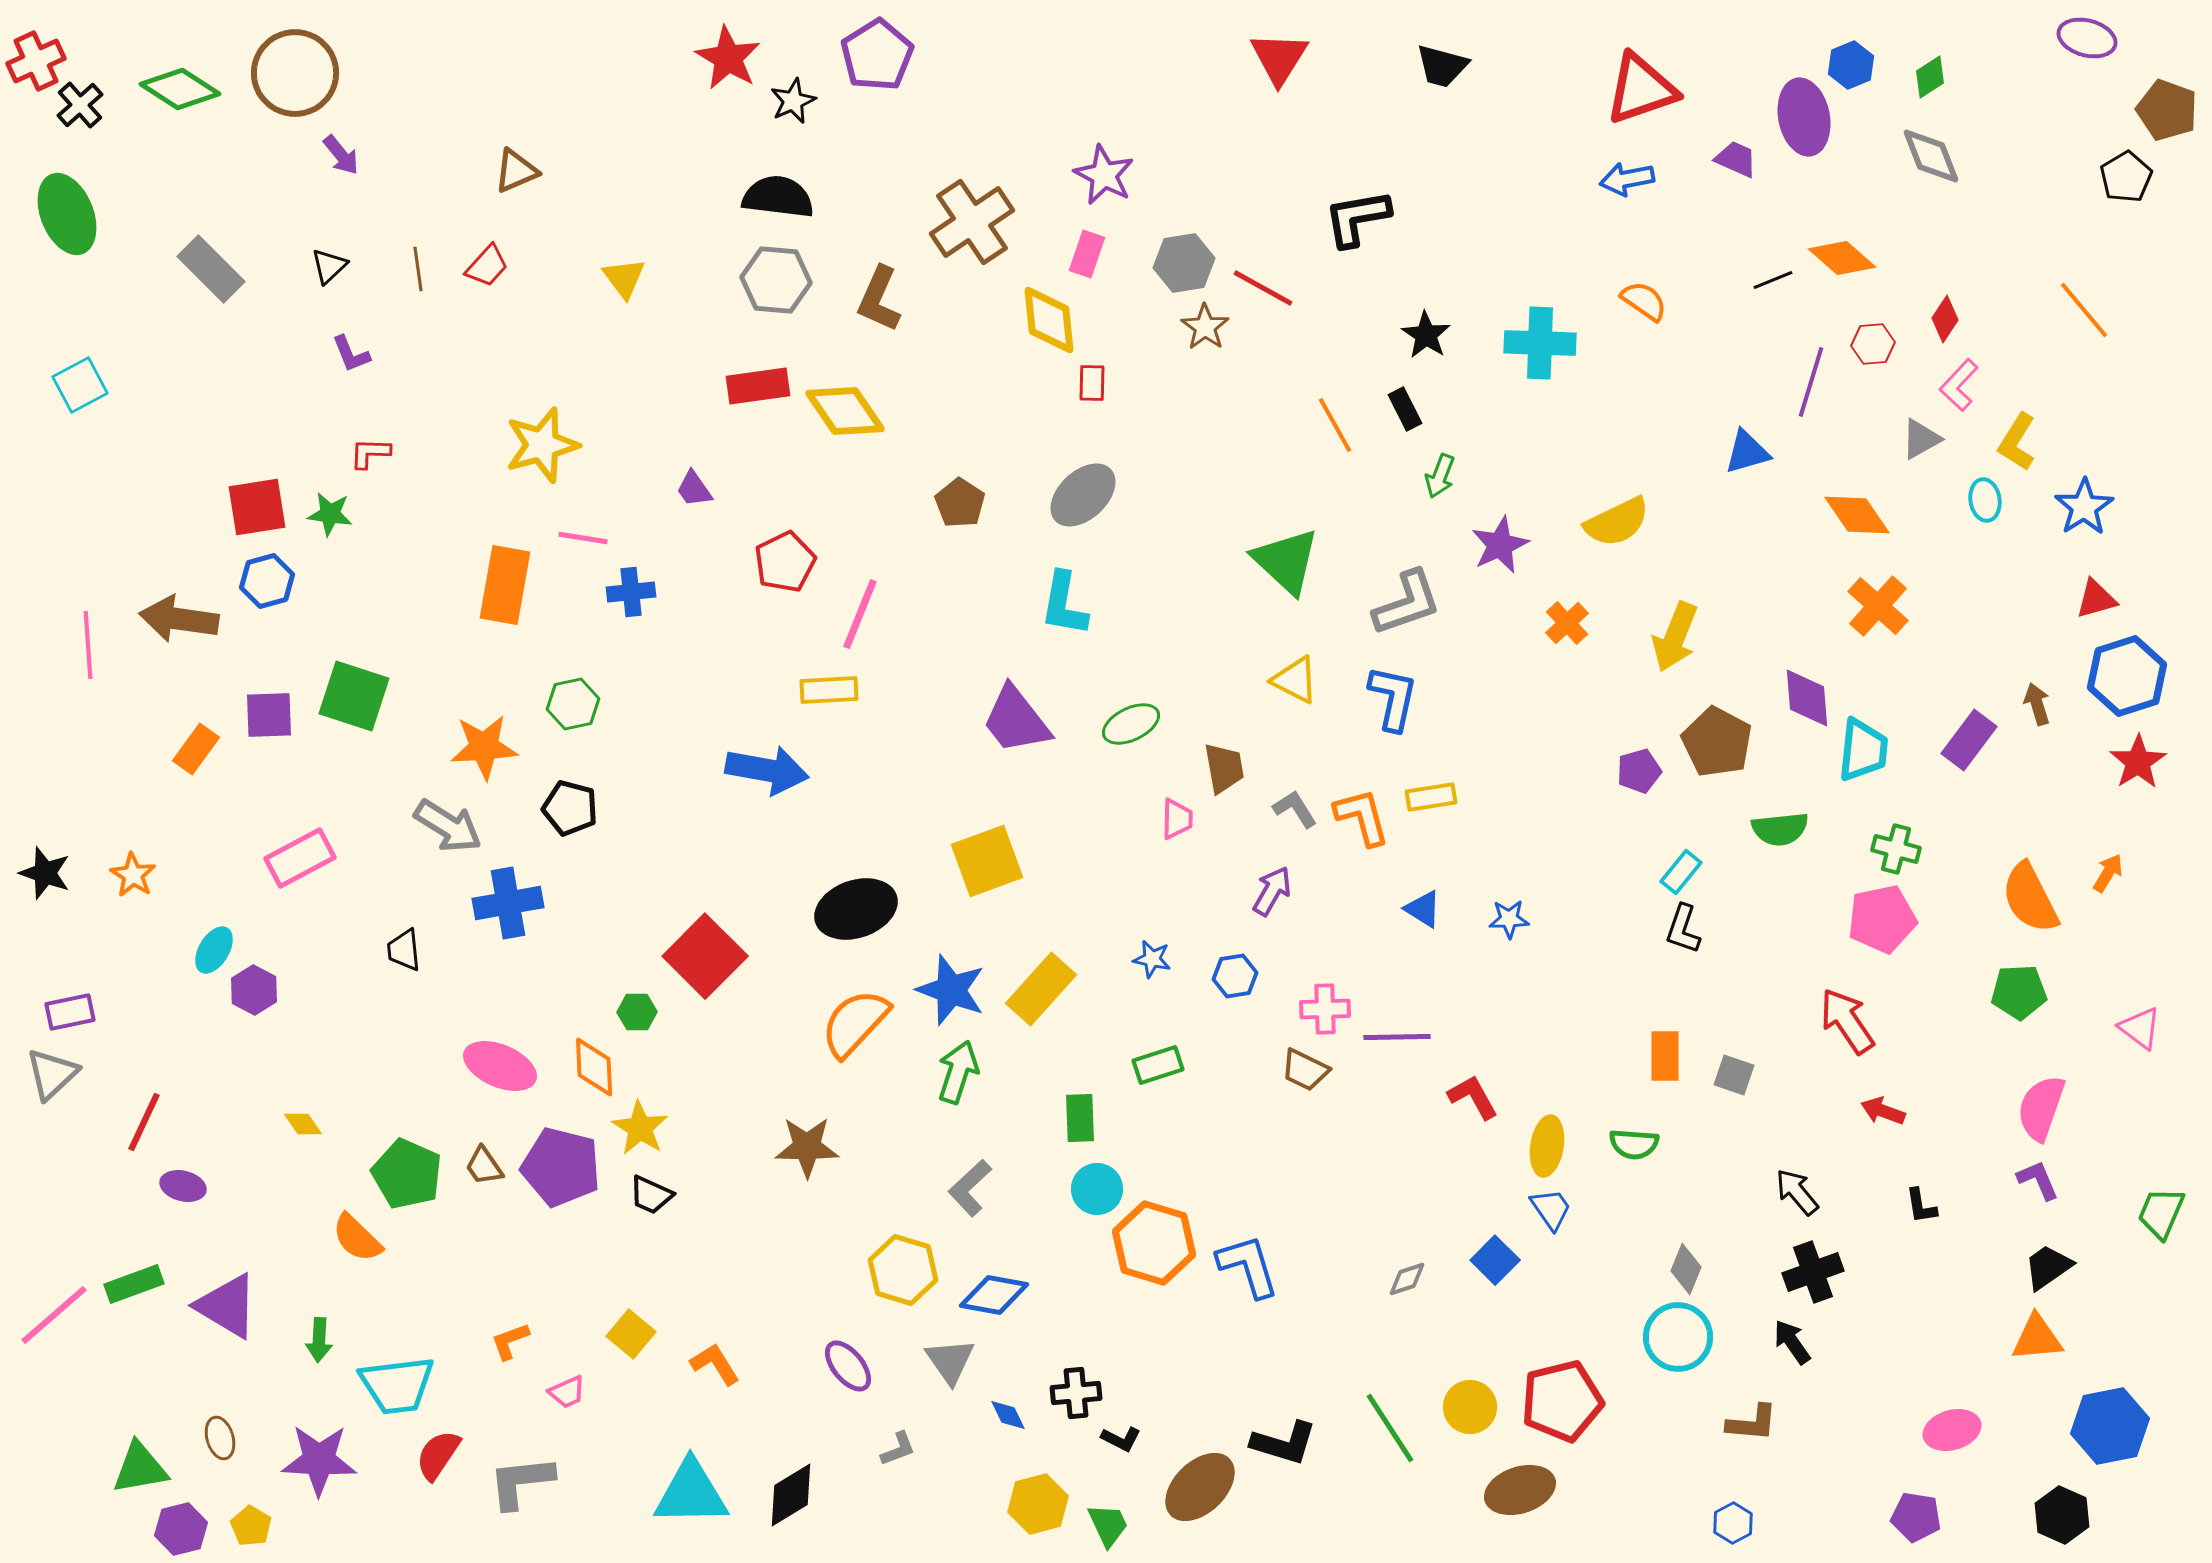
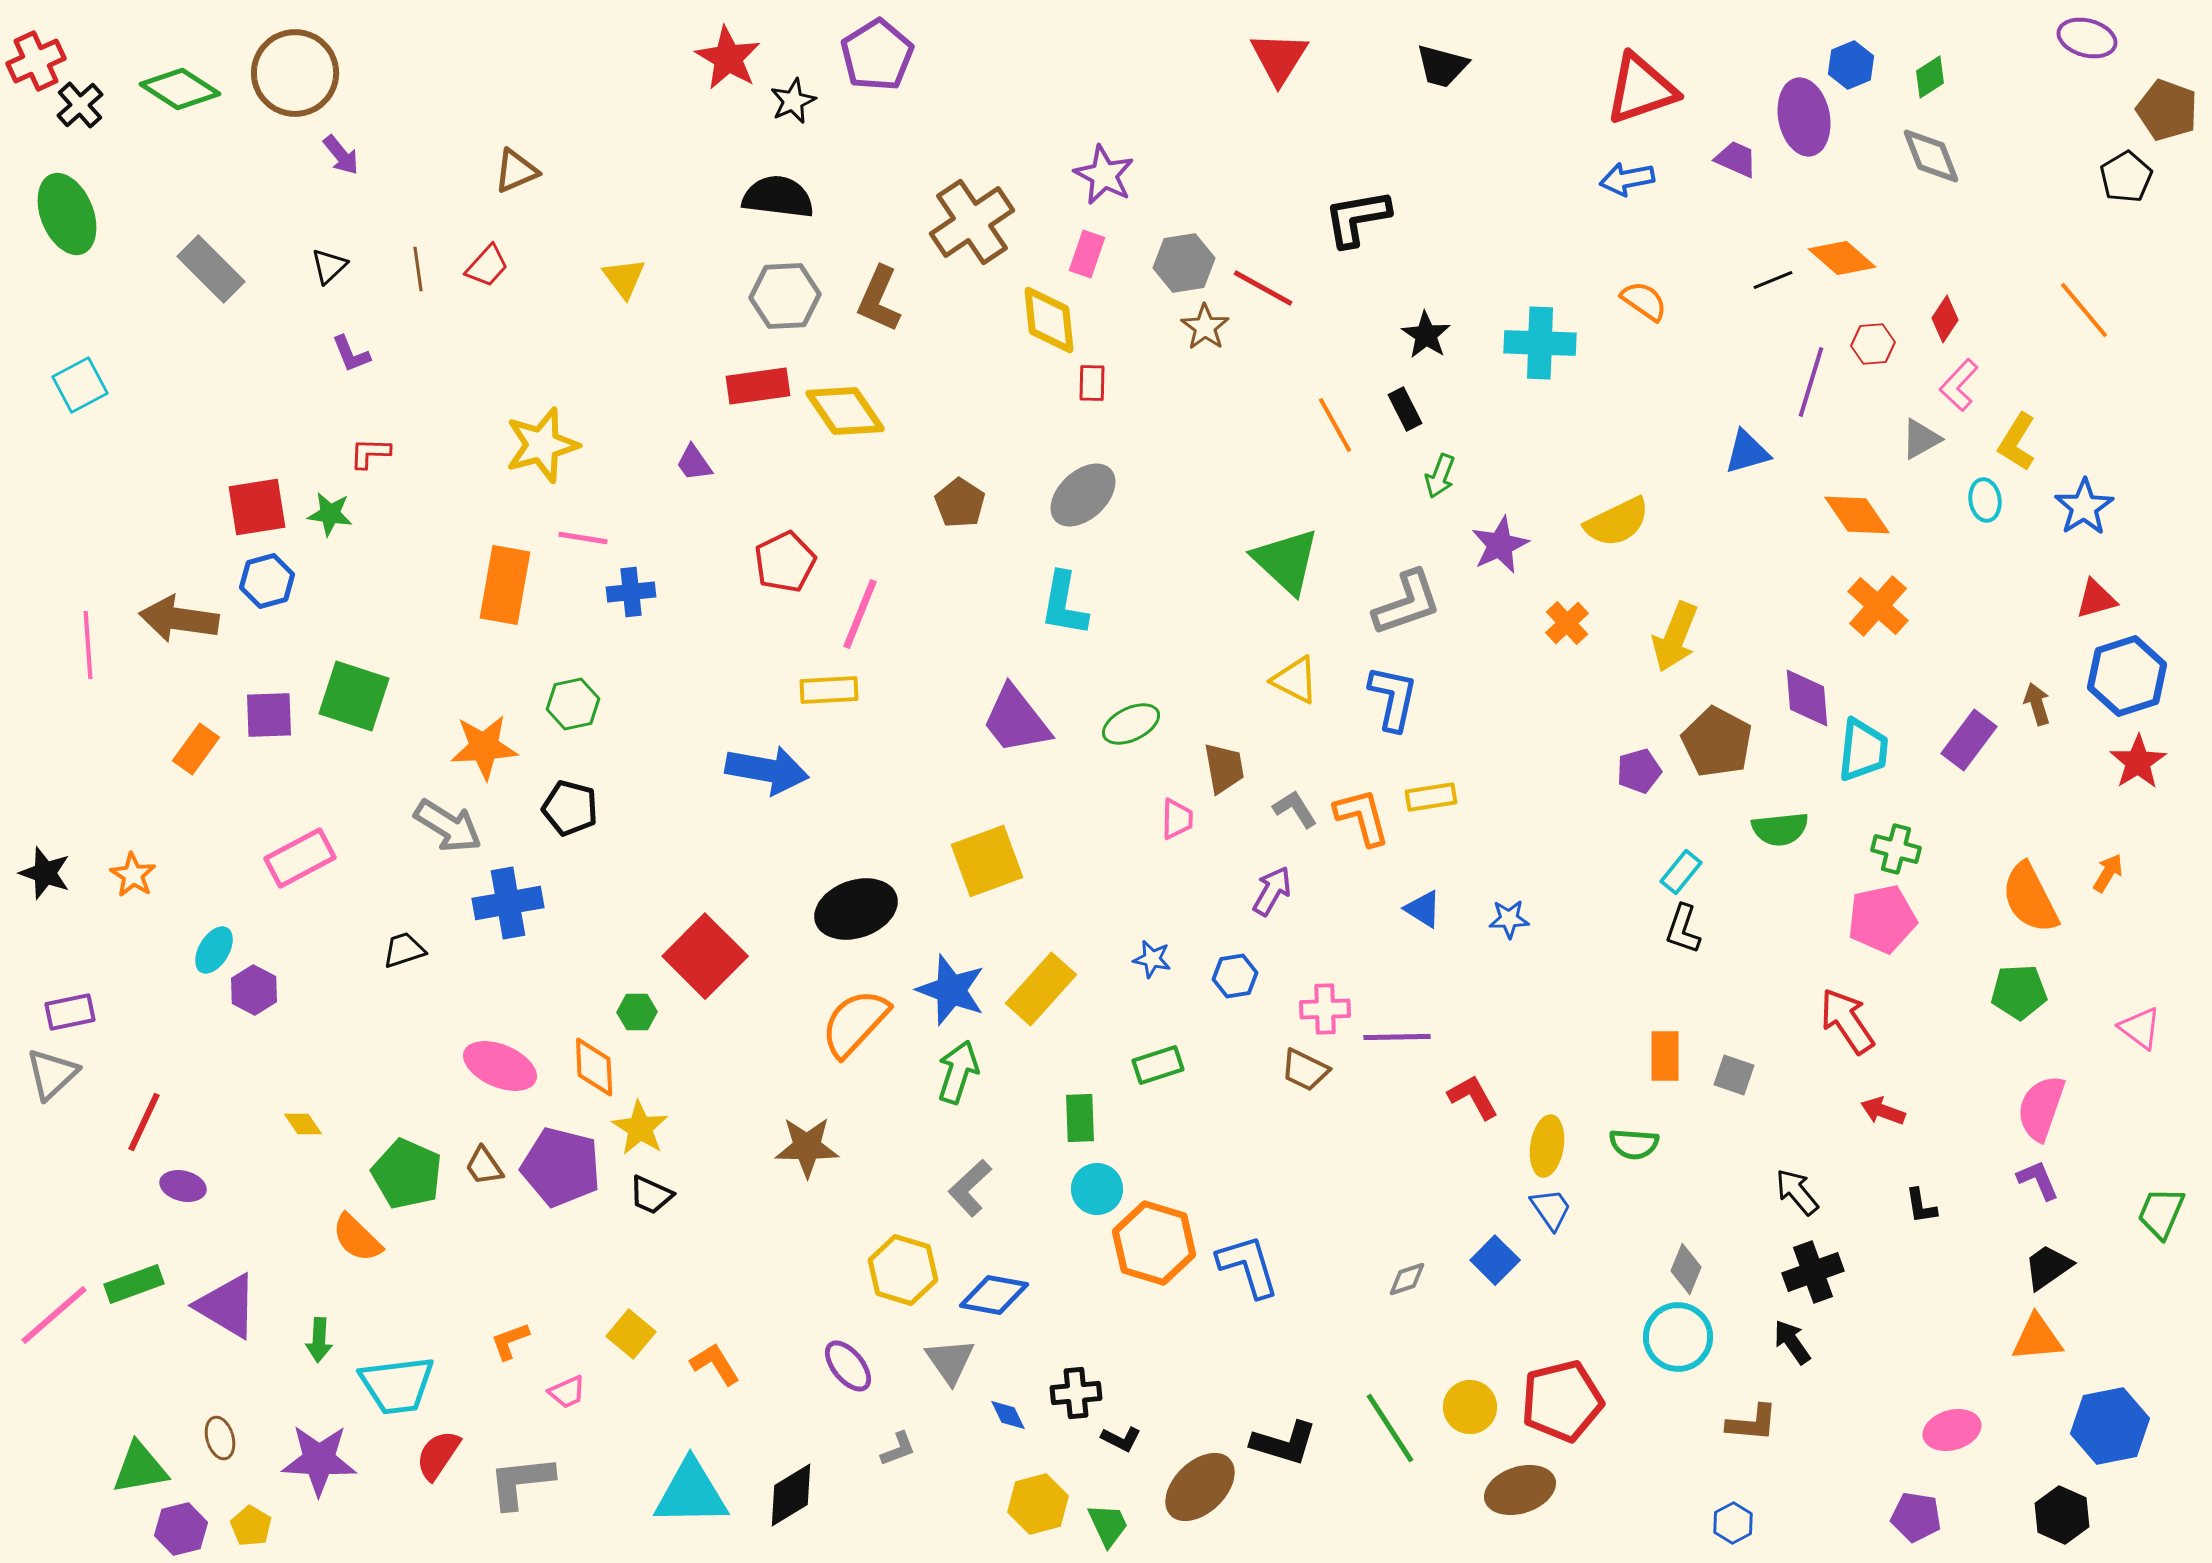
gray hexagon at (776, 280): moved 9 px right, 16 px down; rotated 8 degrees counterclockwise
purple trapezoid at (694, 489): moved 26 px up
black trapezoid at (404, 950): rotated 78 degrees clockwise
